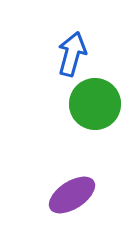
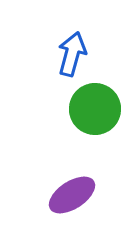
green circle: moved 5 px down
